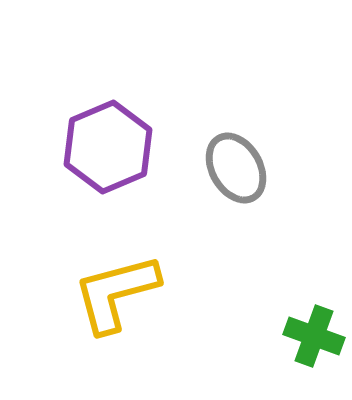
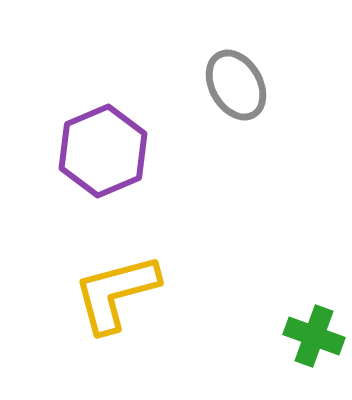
purple hexagon: moved 5 px left, 4 px down
gray ellipse: moved 83 px up
